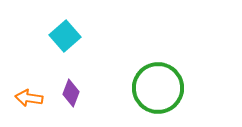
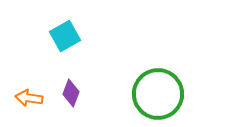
cyan square: rotated 12 degrees clockwise
green circle: moved 6 px down
